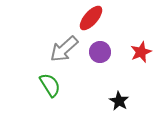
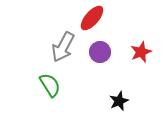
red ellipse: moved 1 px right
gray arrow: moved 1 px left, 2 px up; rotated 20 degrees counterclockwise
black star: rotated 18 degrees clockwise
